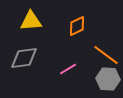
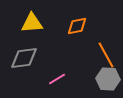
yellow triangle: moved 1 px right, 2 px down
orange diamond: rotated 15 degrees clockwise
orange line: rotated 24 degrees clockwise
pink line: moved 11 px left, 10 px down
